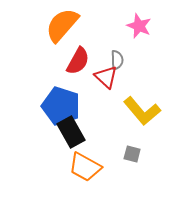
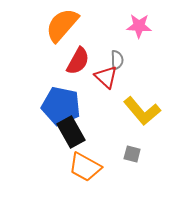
pink star: rotated 20 degrees counterclockwise
blue pentagon: rotated 6 degrees counterclockwise
